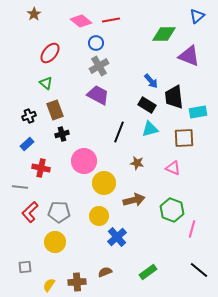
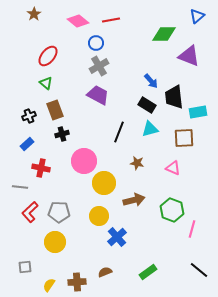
pink diamond at (81, 21): moved 3 px left
red ellipse at (50, 53): moved 2 px left, 3 px down
